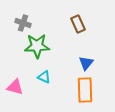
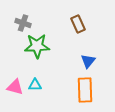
blue triangle: moved 2 px right, 2 px up
cyan triangle: moved 9 px left, 8 px down; rotated 24 degrees counterclockwise
